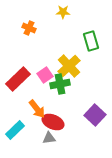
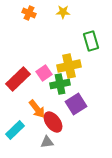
orange cross: moved 15 px up
yellow cross: rotated 30 degrees clockwise
pink square: moved 1 px left, 2 px up
purple square: moved 19 px left, 11 px up; rotated 15 degrees clockwise
red ellipse: rotated 30 degrees clockwise
gray triangle: moved 2 px left, 4 px down
